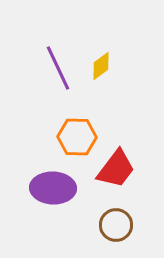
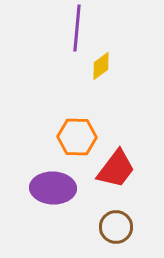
purple line: moved 19 px right, 40 px up; rotated 30 degrees clockwise
brown circle: moved 2 px down
